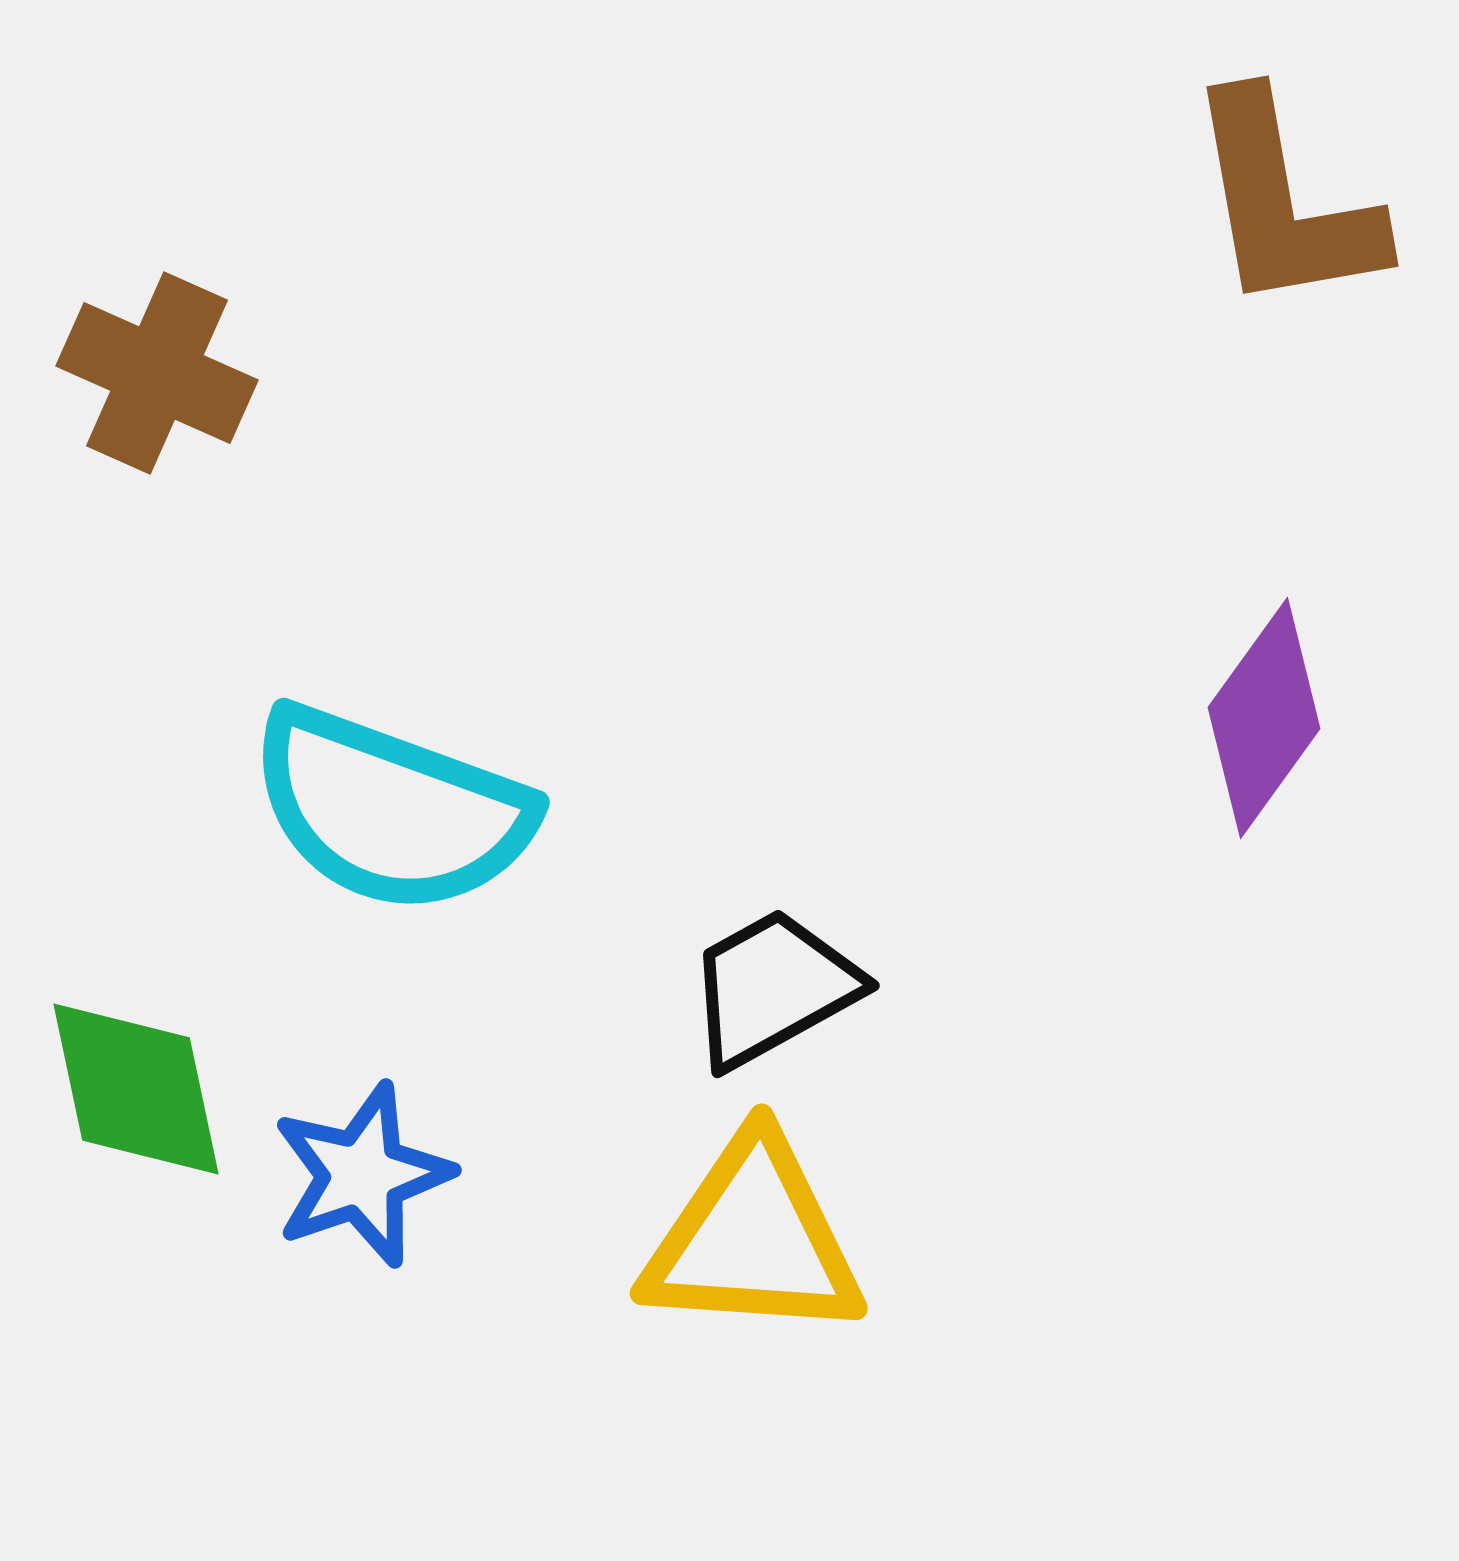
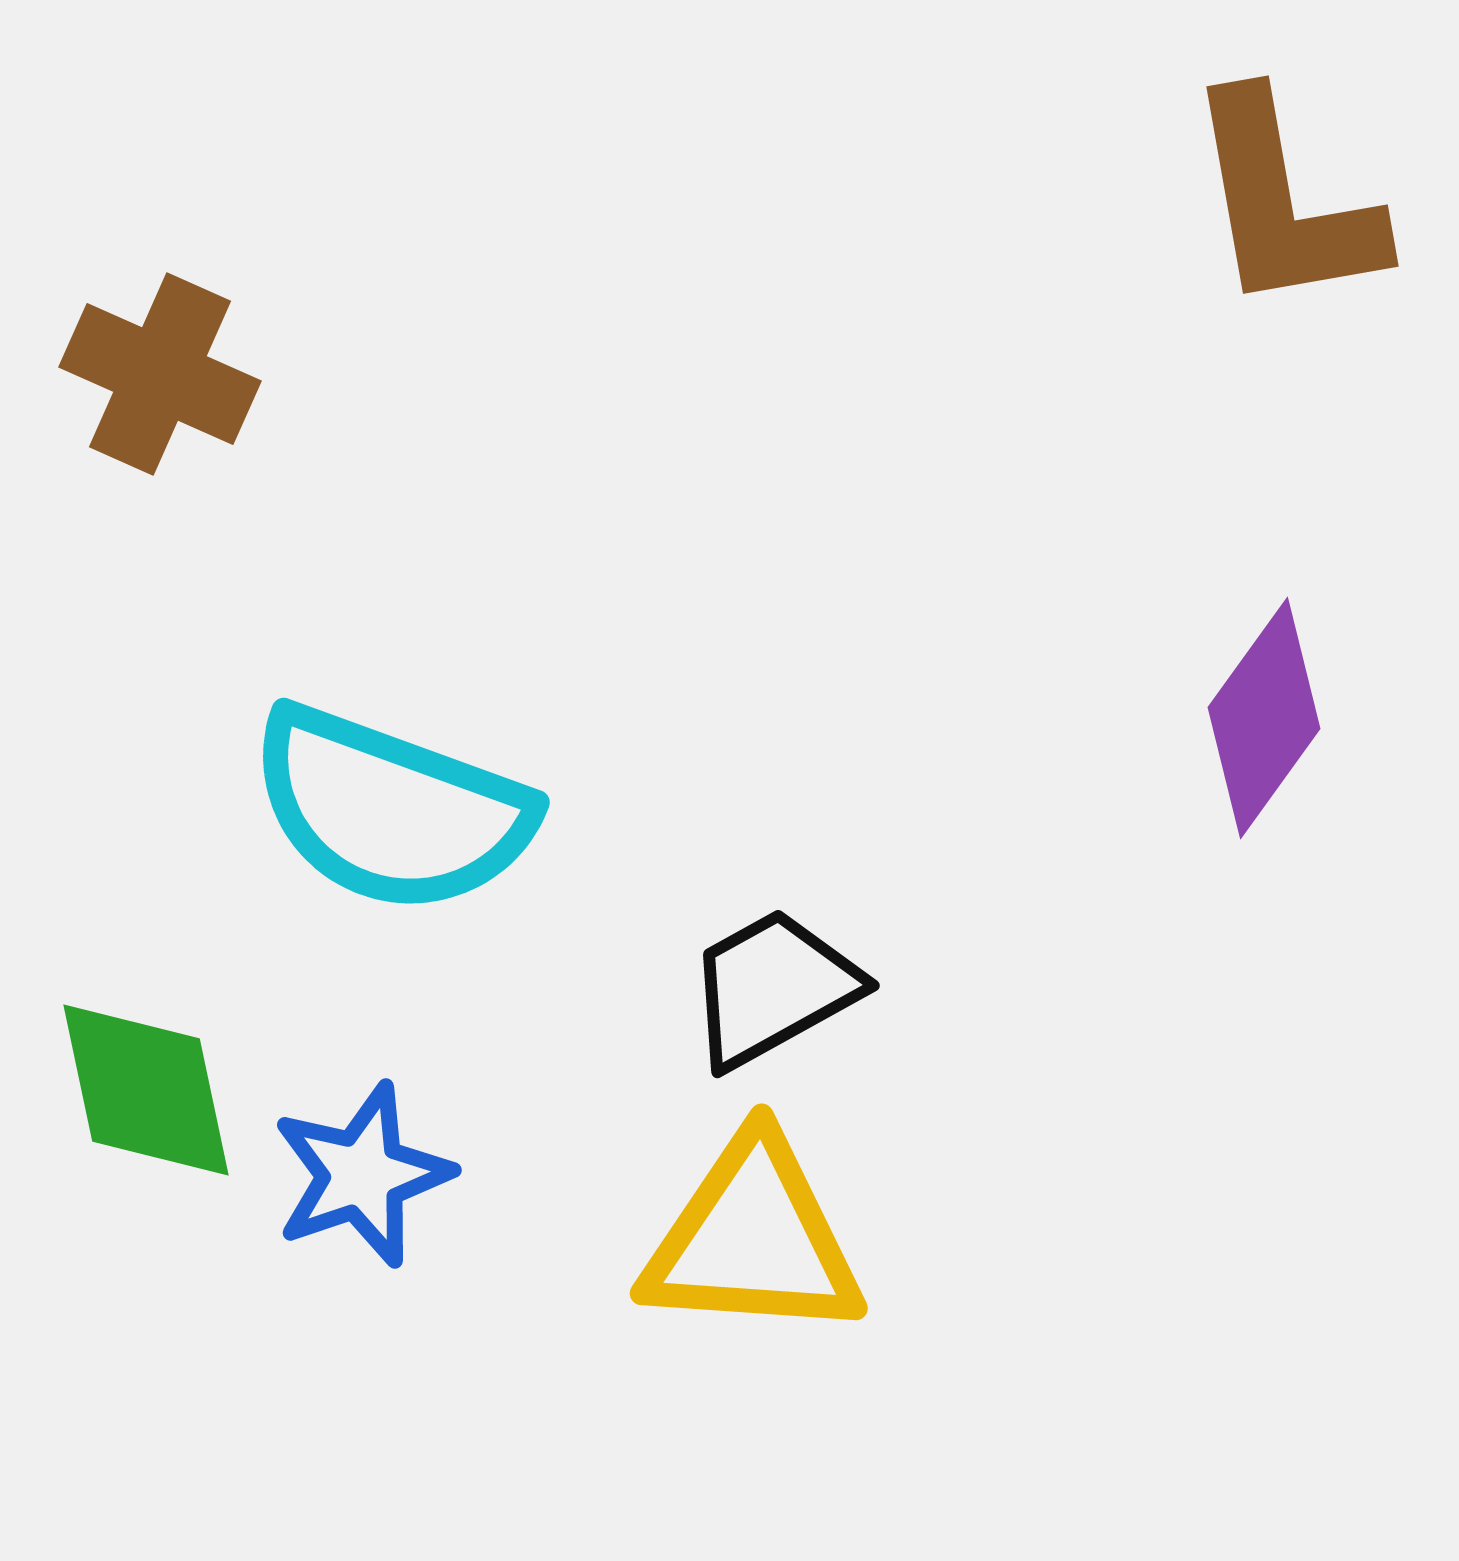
brown cross: moved 3 px right, 1 px down
green diamond: moved 10 px right, 1 px down
